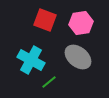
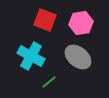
cyan cross: moved 4 px up
